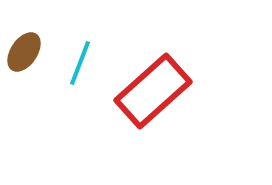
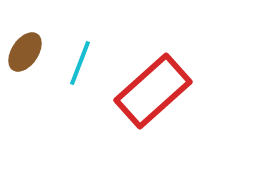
brown ellipse: moved 1 px right
